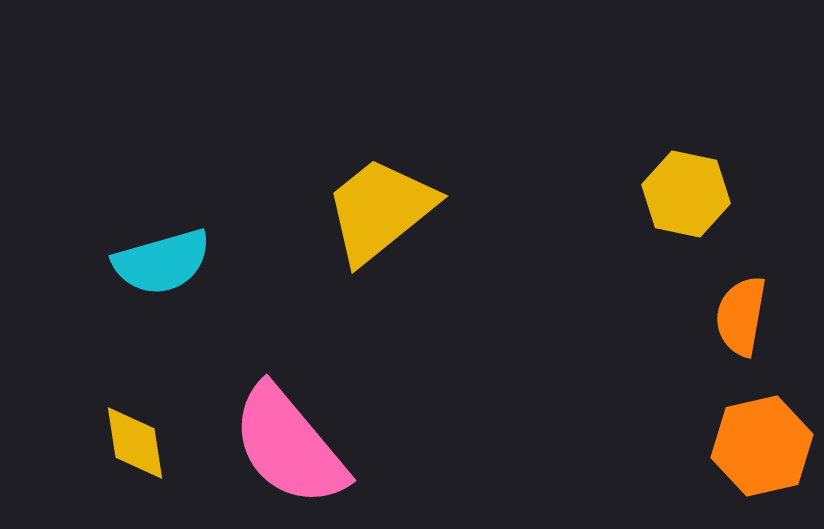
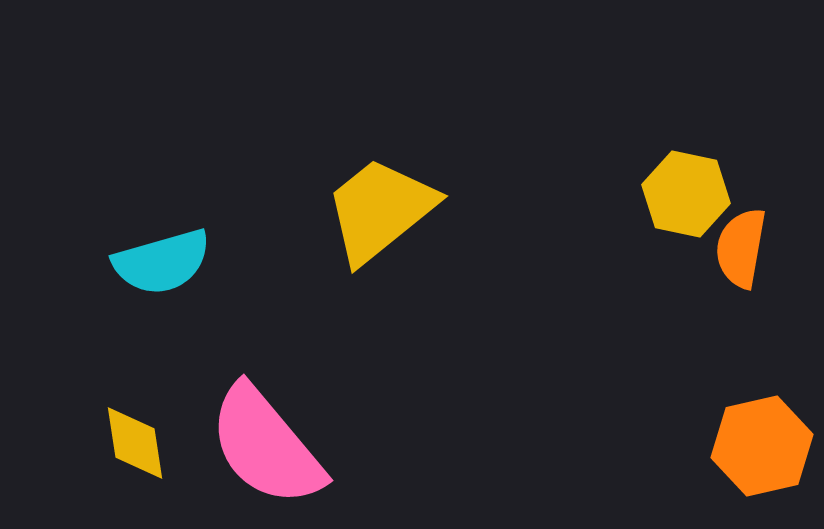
orange semicircle: moved 68 px up
pink semicircle: moved 23 px left
